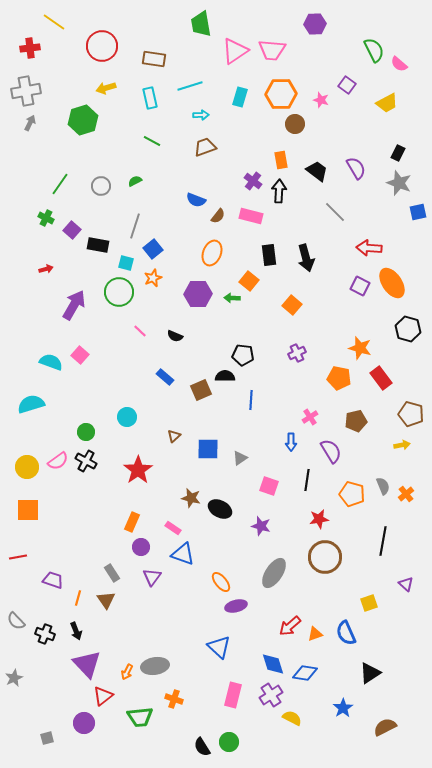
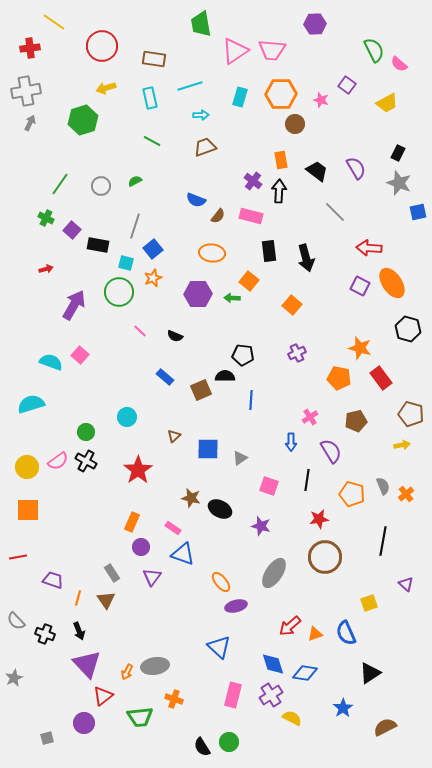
orange ellipse at (212, 253): rotated 75 degrees clockwise
black rectangle at (269, 255): moved 4 px up
black arrow at (76, 631): moved 3 px right
